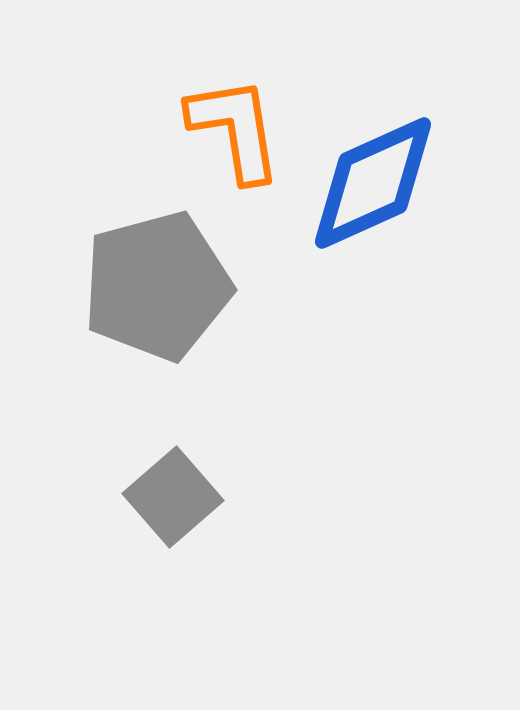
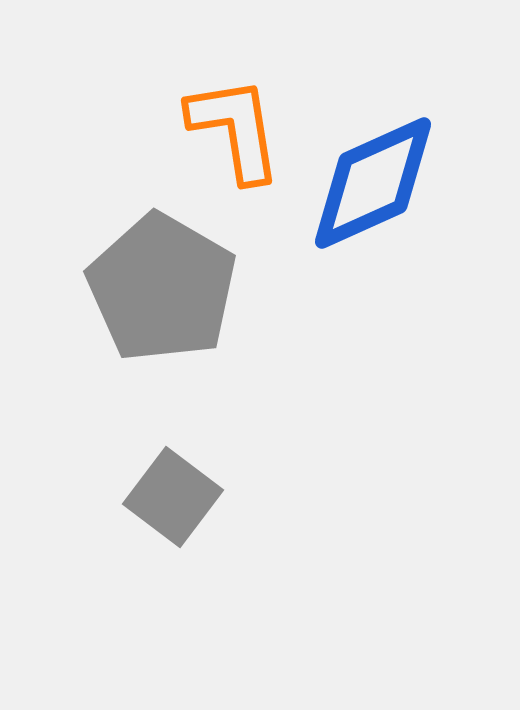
gray pentagon: moved 5 px right, 2 px down; rotated 27 degrees counterclockwise
gray square: rotated 12 degrees counterclockwise
